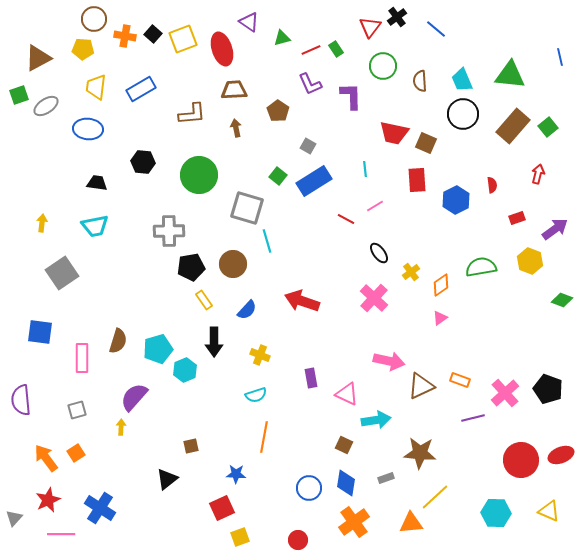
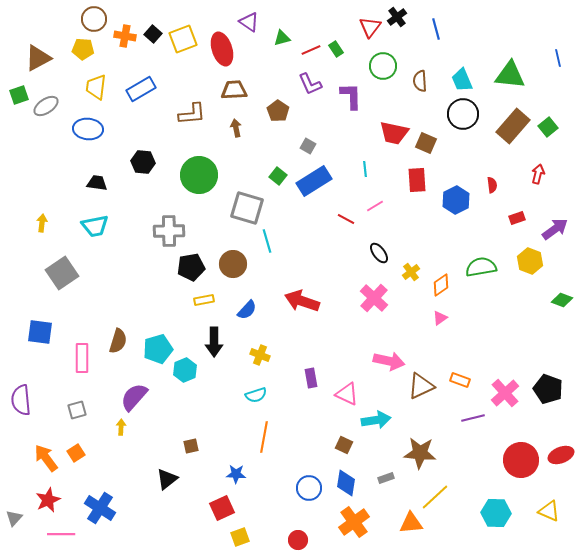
blue line at (436, 29): rotated 35 degrees clockwise
blue line at (560, 57): moved 2 px left, 1 px down
yellow rectangle at (204, 300): rotated 66 degrees counterclockwise
